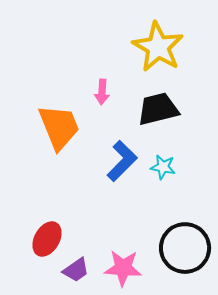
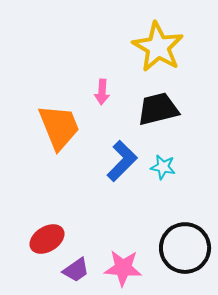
red ellipse: rotated 28 degrees clockwise
